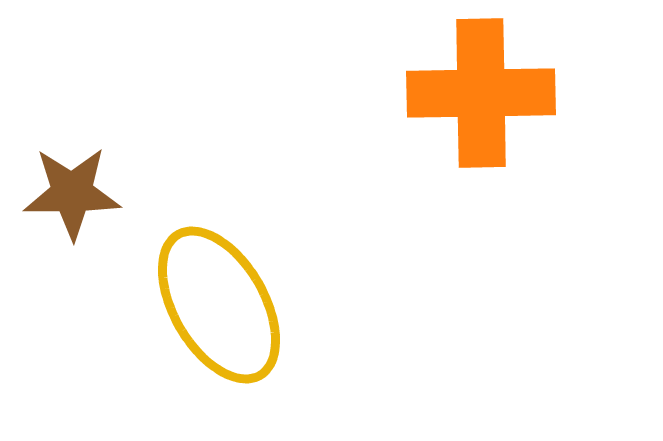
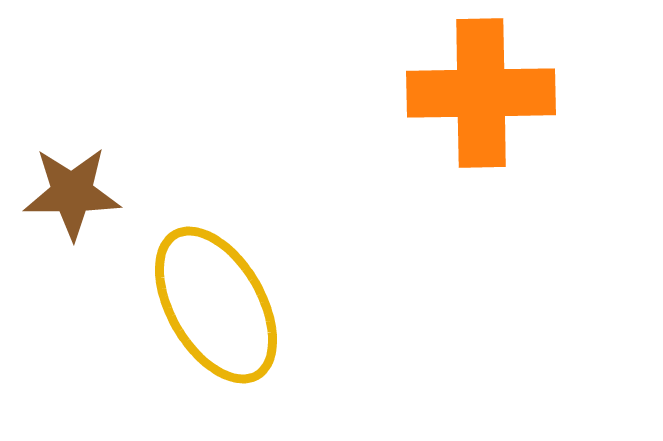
yellow ellipse: moved 3 px left
